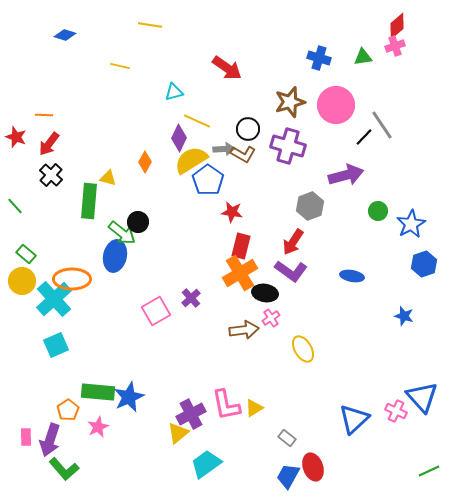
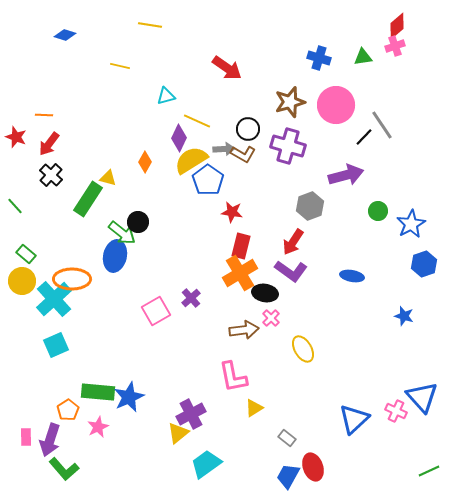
cyan triangle at (174, 92): moved 8 px left, 4 px down
green rectangle at (89, 201): moved 1 px left, 2 px up; rotated 28 degrees clockwise
pink cross at (271, 318): rotated 12 degrees counterclockwise
pink L-shape at (226, 405): moved 7 px right, 28 px up
